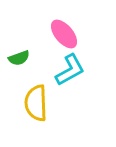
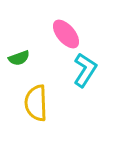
pink ellipse: moved 2 px right
cyan L-shape: moved 15 px right; rotated 28 degrees counterclockwise
